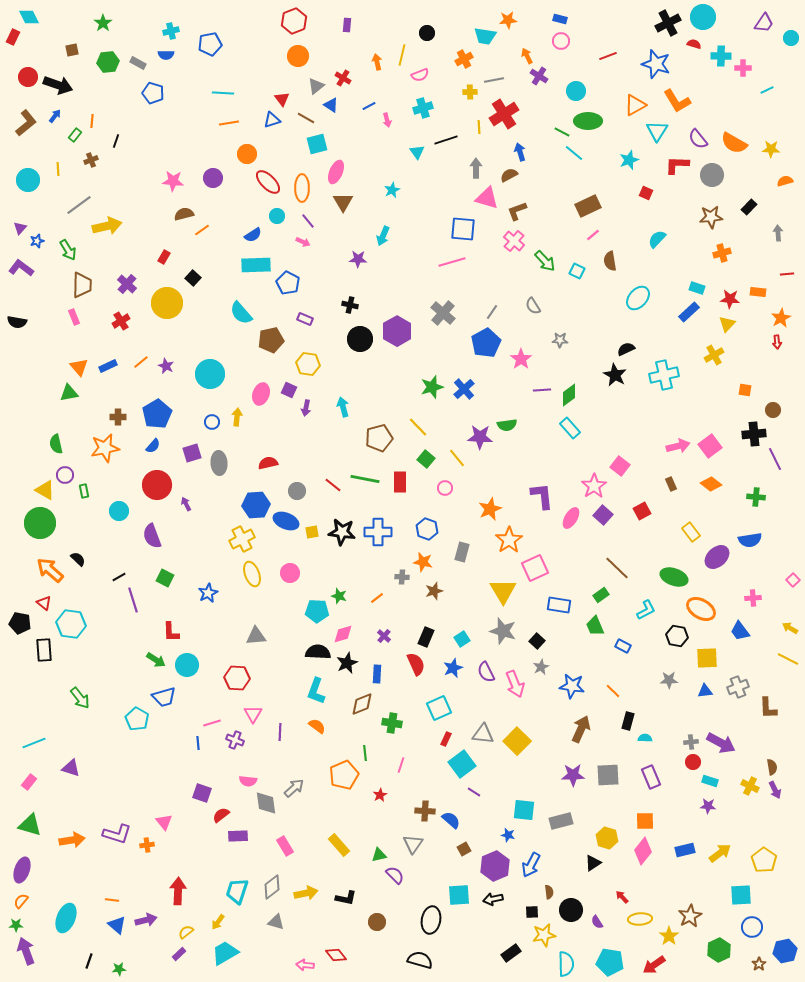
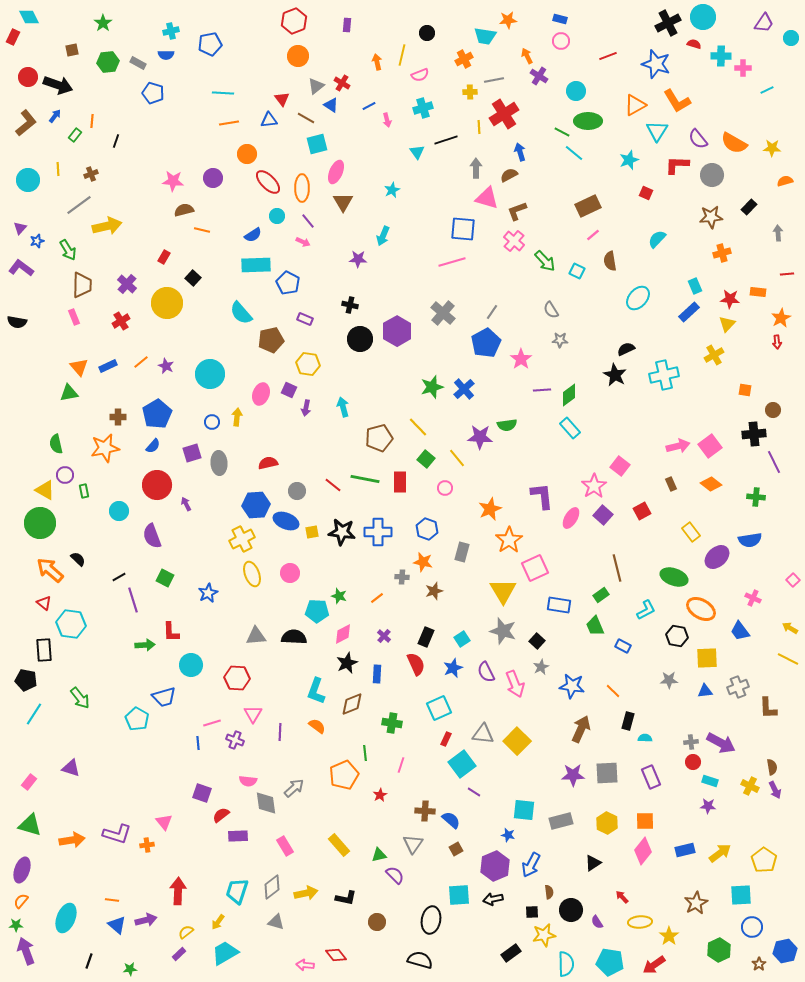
red cross at (343, 78): moved 1 px left, 5 px down
blue triangle at (272, 120): moved 3 px left; rotated 12 degrees clockwise
yellow star at (771, 149): moved 1 px right, 1 px up
brown cross at (91, 160): moved 14 px down
brown semicircle at (184, 214): moved 4 px up
orange line at (202, 230): rotated 49 degrees clockwise
cyan rectangle at (697, 288): moved 2 px left, 2 px up; rotated 49 degrees clockwise
gray semicircle at (533, 306): moved 18 px right, 4 px down
purple line at (775, 459): moved 1 px left, 3 px down
brown line at (617, 568): rotated 32 degrees clockwise
pink cross at (753, 598): rotated 28 degrees clockwise
black pentagon at (20, 623): moved 6 px right, 57 px down
pink diamond at (343, 634): rotated 10 degrees counterclockwise
black semicircle at (318, 652): moved 24 px left, 15 px up
green arrow at (156, 660): moved 11 px left, 15 px up; rotated 36 degrees counterclockwise
cyan circle at (187, 665): moved 4 px right
brown diamond at (362, 704): moved 10 px left
cyan line at (34, 743): moved 29 px up; rotated 35 degrees counterclockwise
gray square at (608, 775): moved 1 px left, 2 px up
yellow hexagon at (607, 838): moved 15 px up; rotated 10 degrees clockwise
brown square at (464, 849): moved 8 px left
brown star at (690, 916): moved 6 px right, 13 px up
yellow ellipse at (640, 919): moved 3 px down
green star at (119, 969): moved 11 px right
